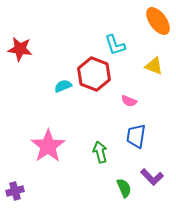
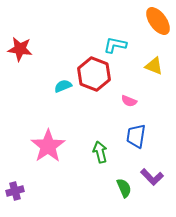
cyan L-shape: rotated 120 degrees clockwise
